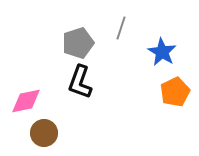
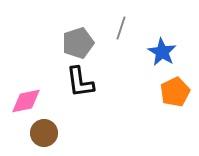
black L-shape: rotated 28 degrees counterclockwise
